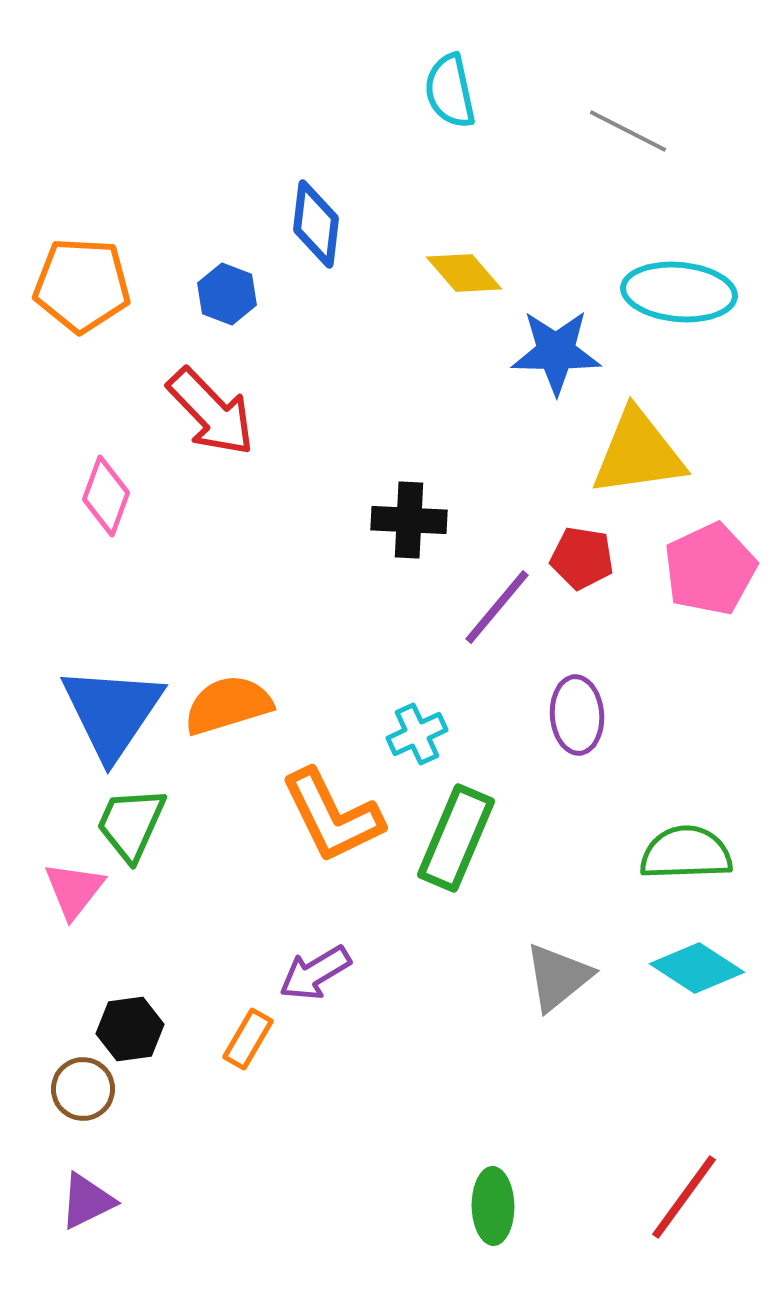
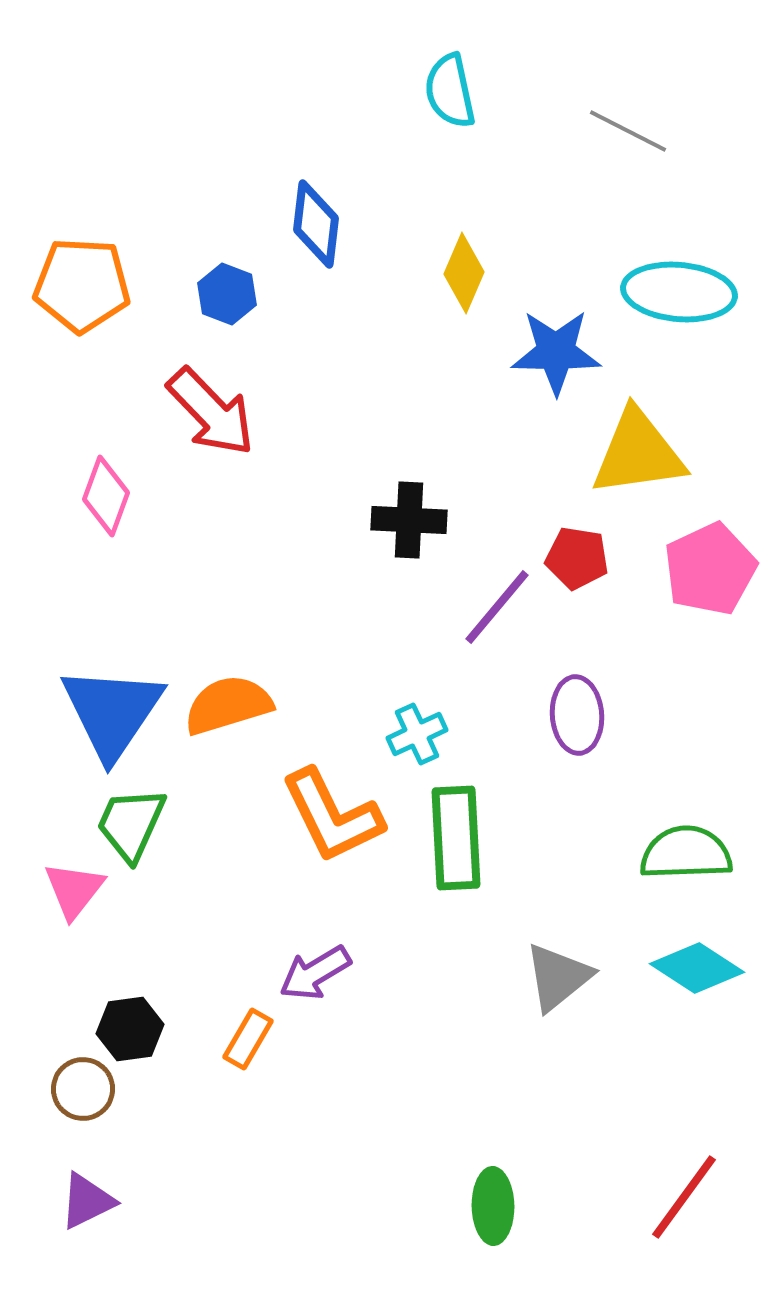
yellow diamond: rotated 64 degrees clockwise
red pentagon: moved 5 px left
green rectangle: rotated 26 degrees counterclockwise
